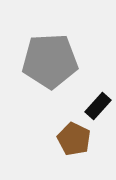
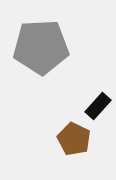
gray pentagon: moved 9 px left, 14 px up
